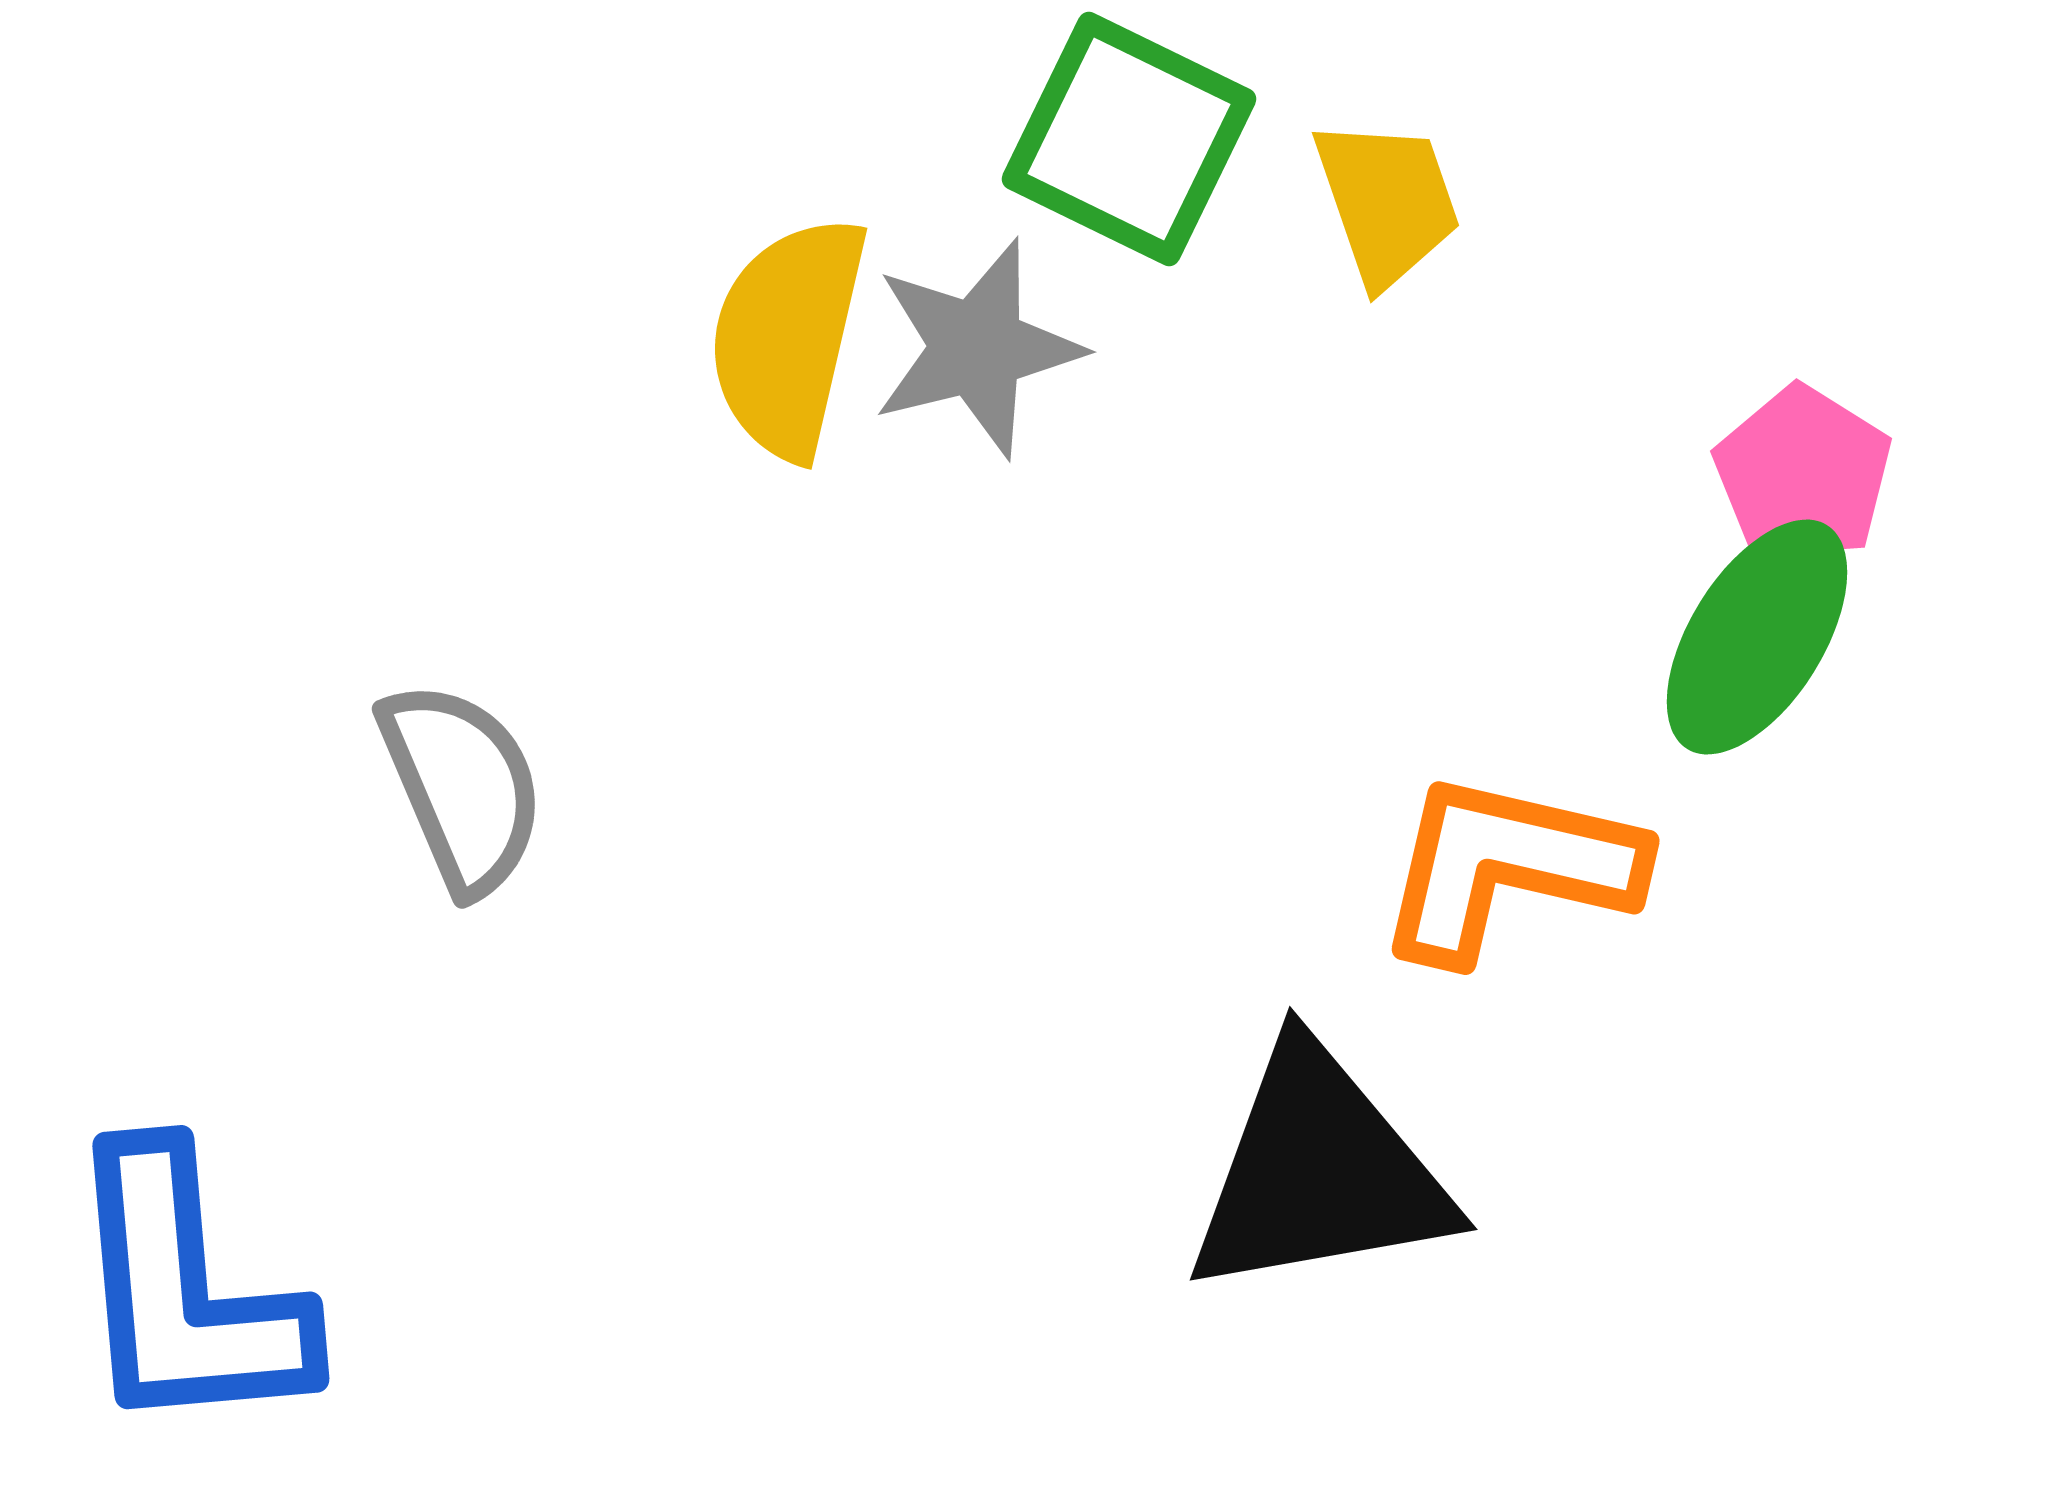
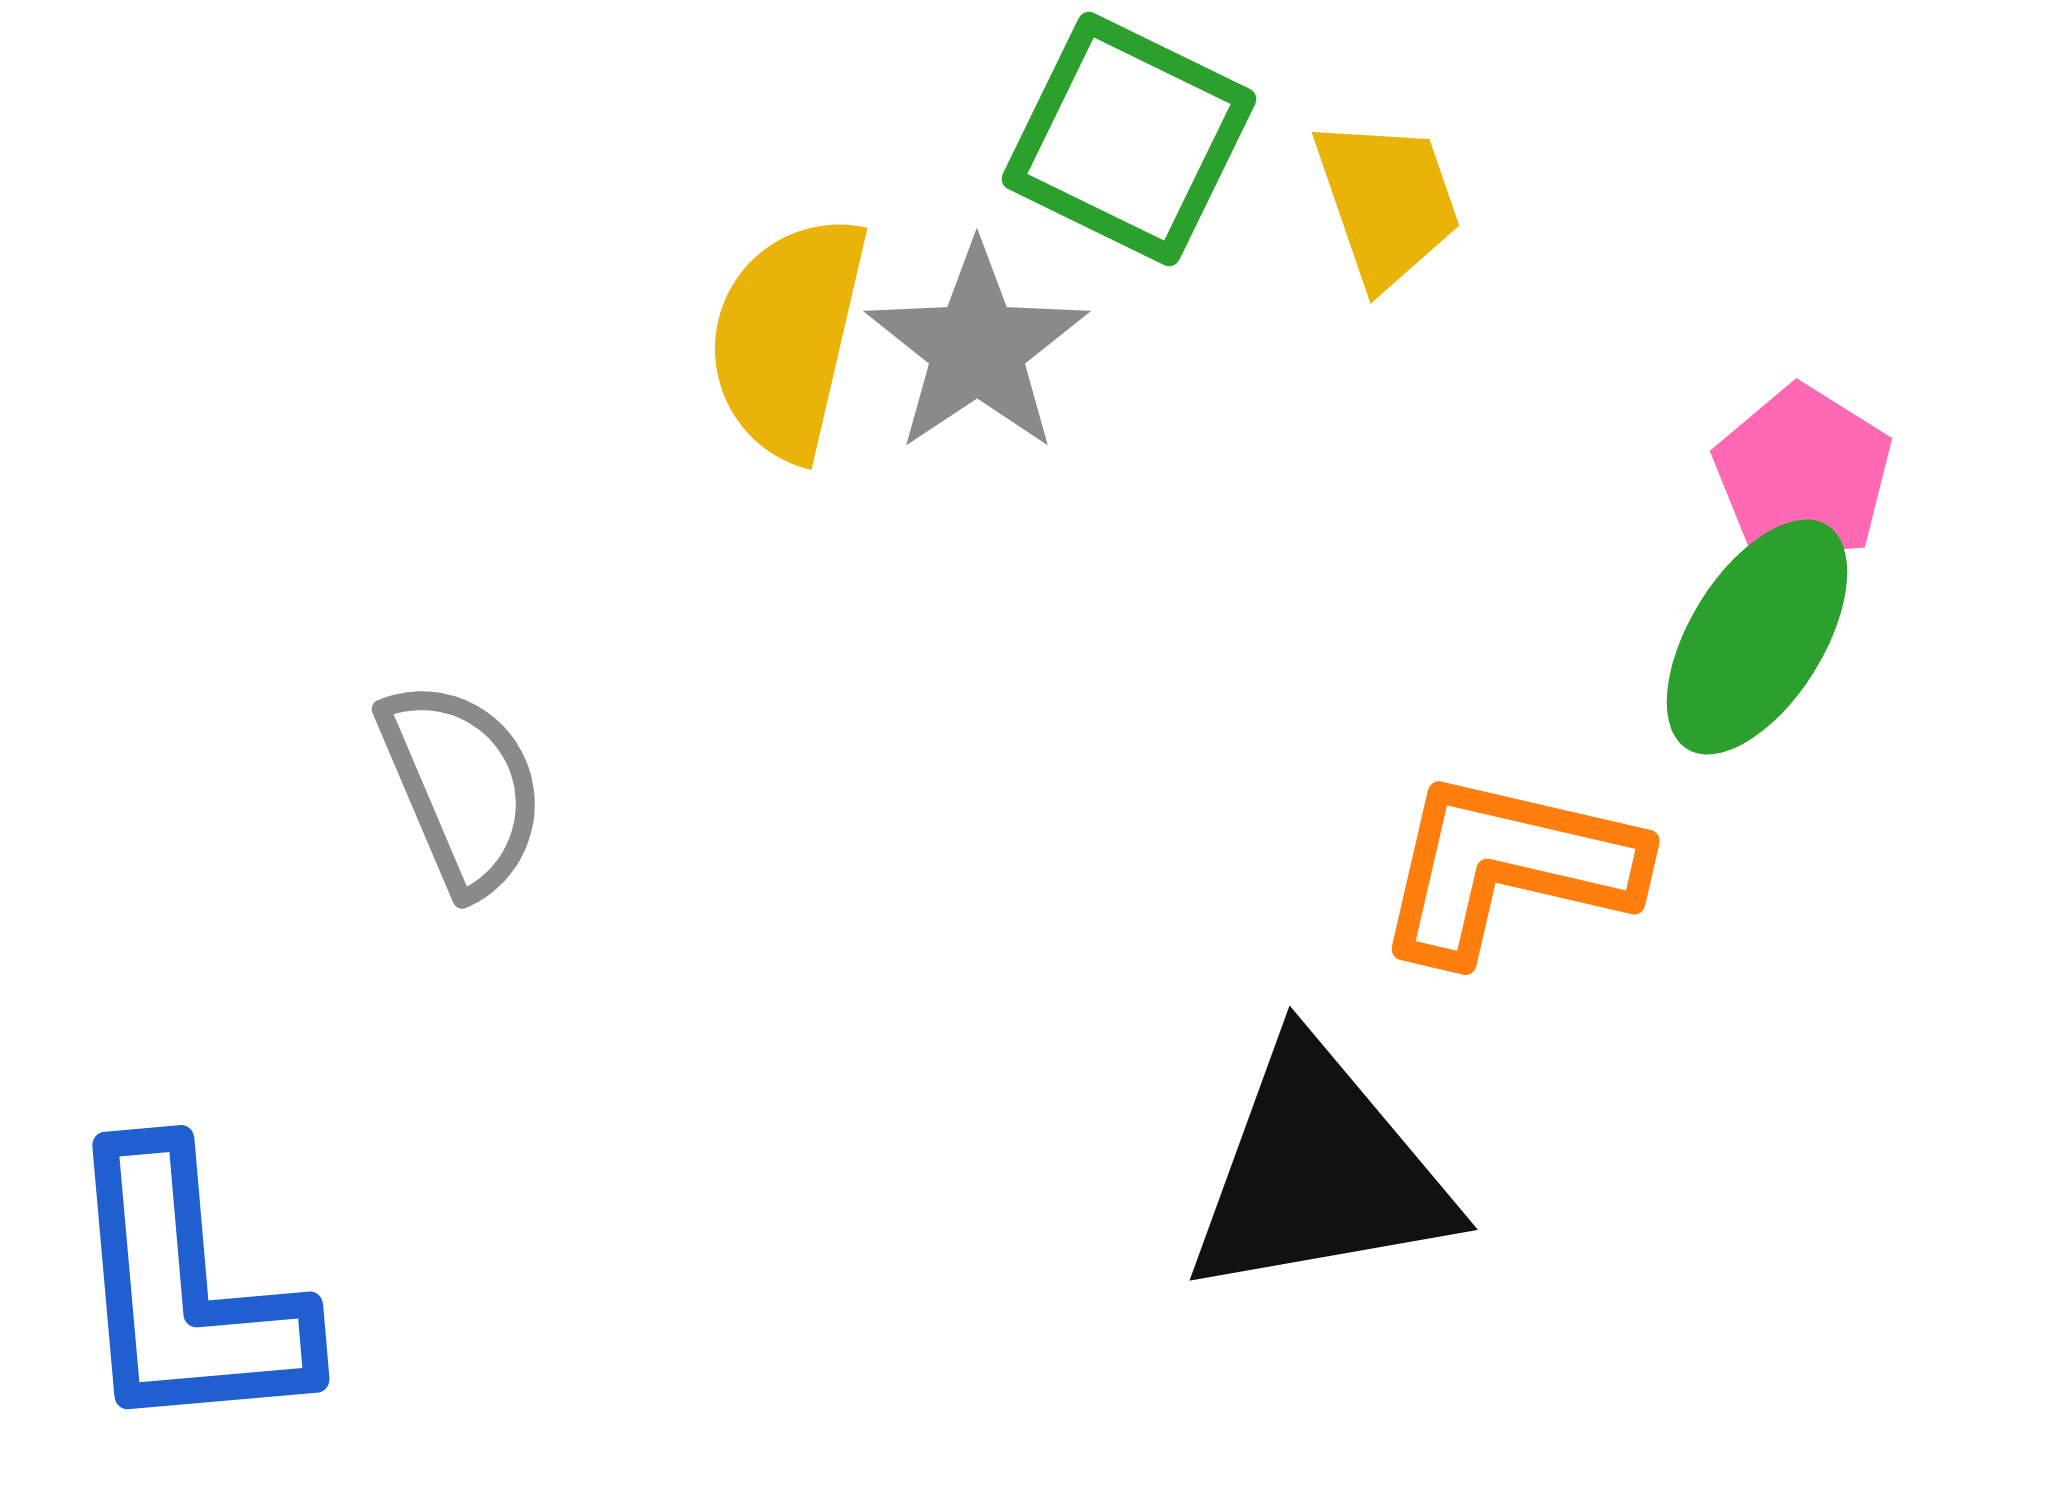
gray star: rotated 20 degrees counterclockwise
